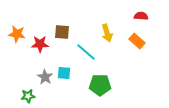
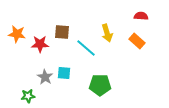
cyan line: moved 4 px up
